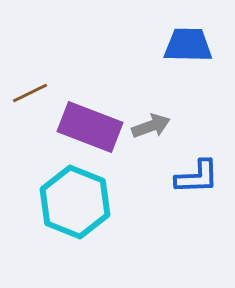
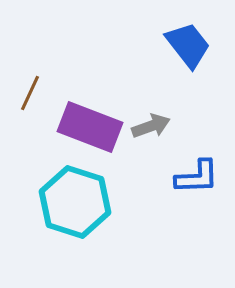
blue trapezoid: rotated 51 degrees clockwise
brown line: rotated 39 degrees counterclockwise
cyan hexagon: rotated 4 degrees counterclockwise
